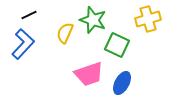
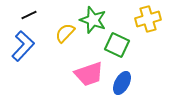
yellow semicircle: rotated 20 degrees clockwise
blue L-shape: moved 2 px down
